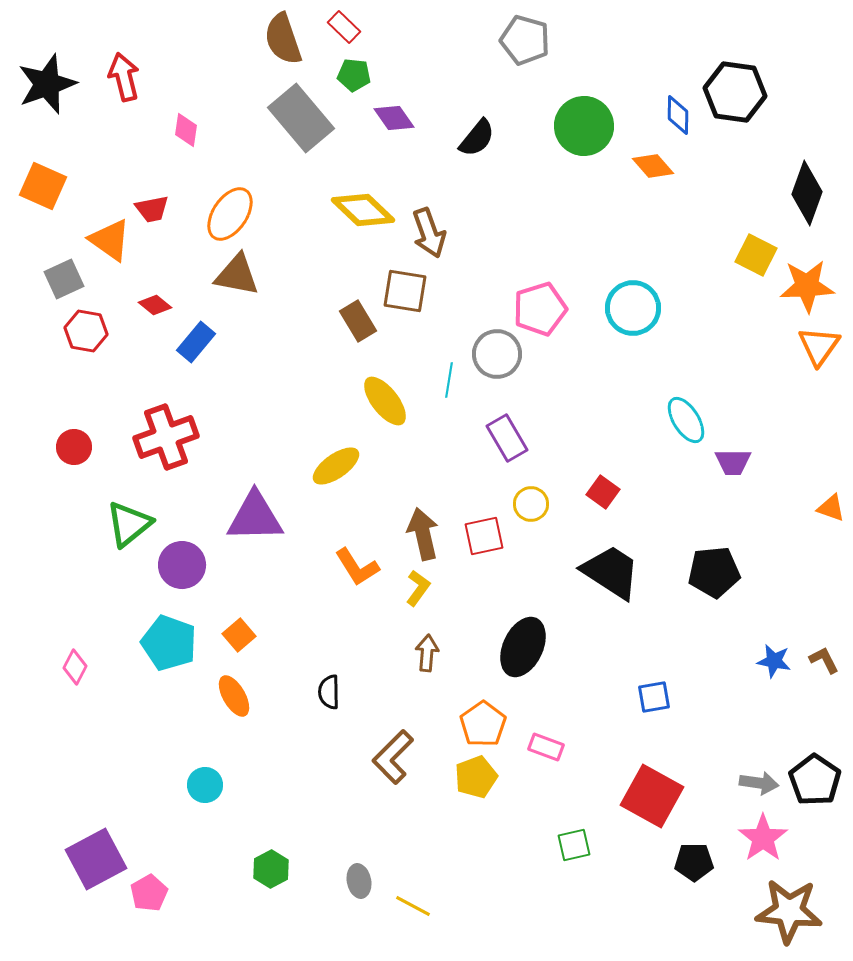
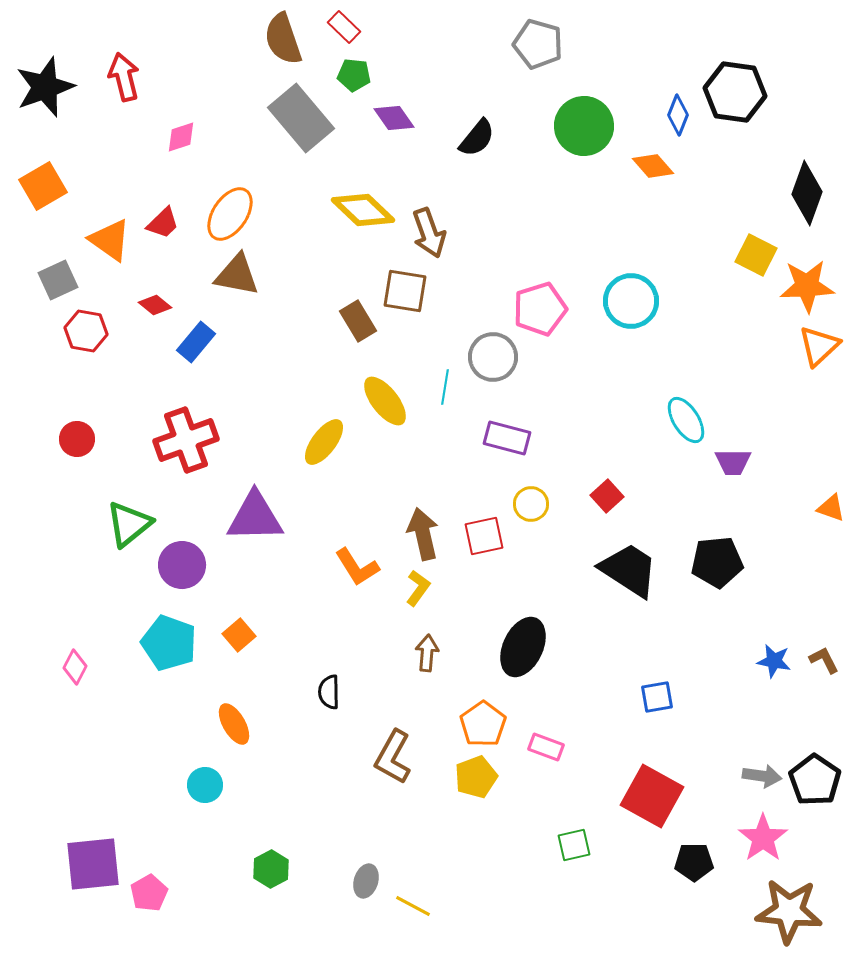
gray pentagon at (525, 40): moved 13 px right, 4 px down
black star at (47, 84): moved 2 px left, 3 px down
blue diamond at (678, 115): rotated 21 degrees clockwise
pink diamond at (186, 130): moved 5 px left, 7 px down; rotated 64 degrees clockwise
orange square at (43, 186): rotated 36 degrees clockwise
red trapezoid at (152, 209): moved 11 px right, 14 px down; rotated 33 degrees counterclockwise
gray square at (64, 279): moved 6 px left, 1 px down
cyan circle at (633, 308): moved 2 px left, 7 px up
orange triangle at (819, 346): rotated 12 degrees clockwise
gray circle at (497, 354): moved 4 px left, 3 px down
cyan line at (449, 380): moved 4 px left, 7 px down
red cross at (166, 437): moved 20 px right, 3 px down
purple rectangle at (507, 438): rotated 45 degrees counterclockwise
red circle at (74, 447): moved 3 px right, 8 px up
yellow ellipse at (336, 466): moved 12 px left, 24 px up; rotated 18 degrees counterclockwise
red square at (603, 492): moved 4 px right, 4 px down; rotated 12 degrees clockwise
black trapezoid at (611, 572): moved 18 px right, 2 px up
black pentagon at (714, 572): moved 3 px right, 10 px up
orange ellipse at (234, 696): moved 28 px down
blue square at (654, 697): moved 3 px right
brown L-shape at (393, 757): rotated 16 degrees counterclockwise
gray arrow at (759, 783): moved 3 px right, 7 px up
purple square at (96, 859): moved 3 px left, 5 px down; rotated 22 degrees clockwise
gray ellipse at (359, 881): moved 7 px right; rotated 28 degrees clockwise
